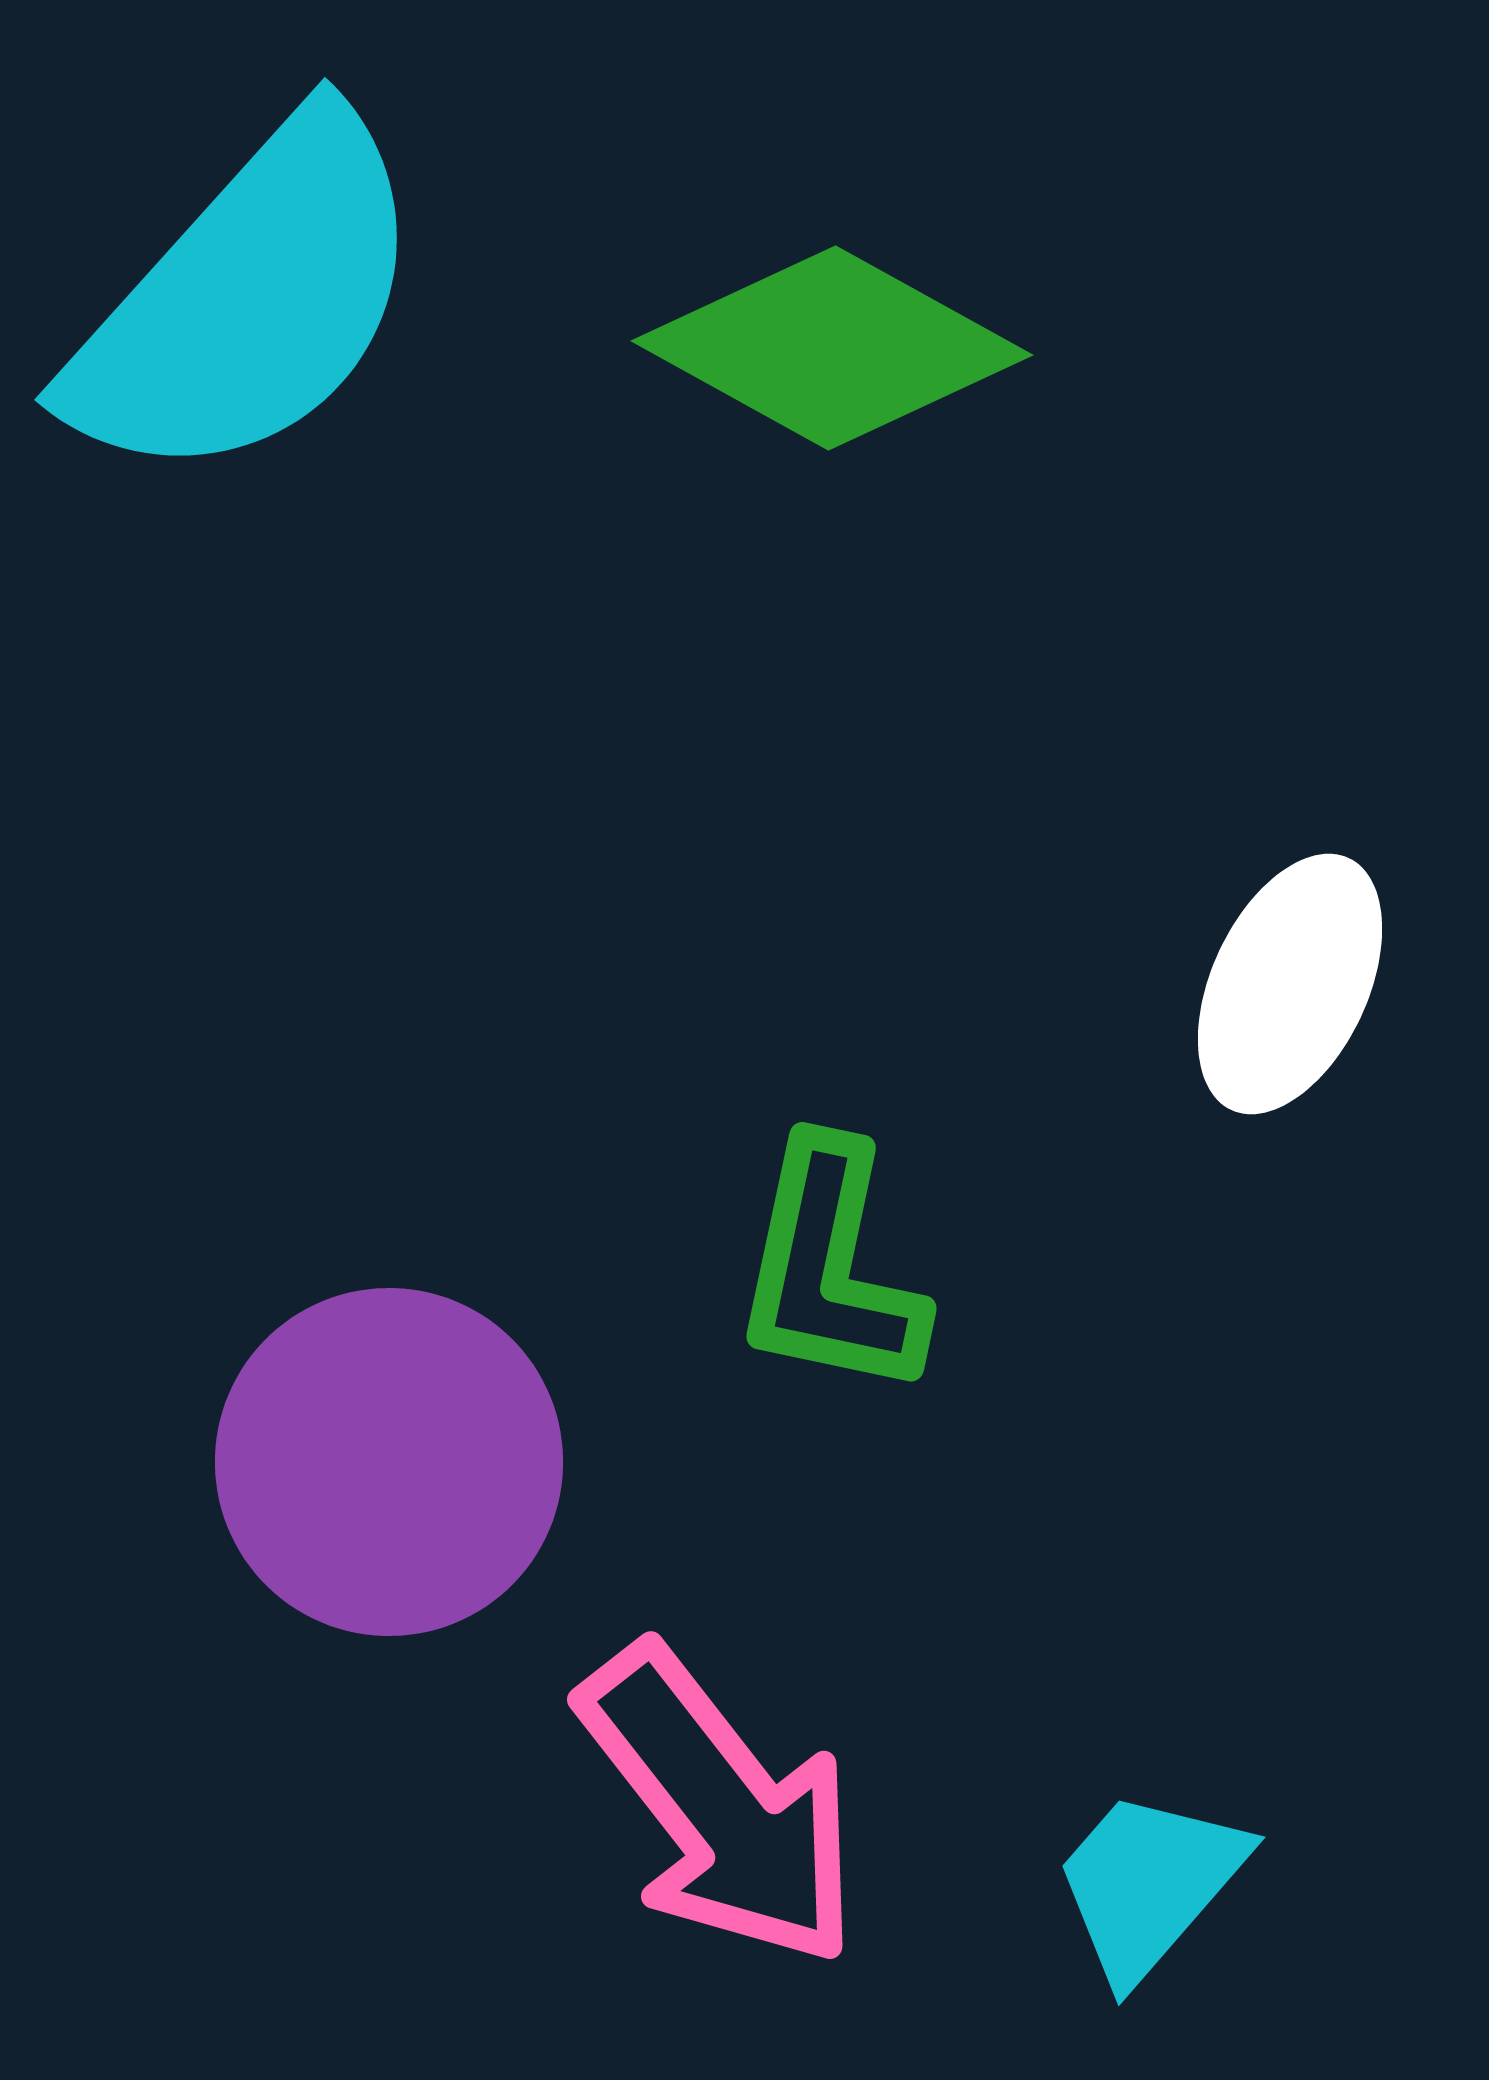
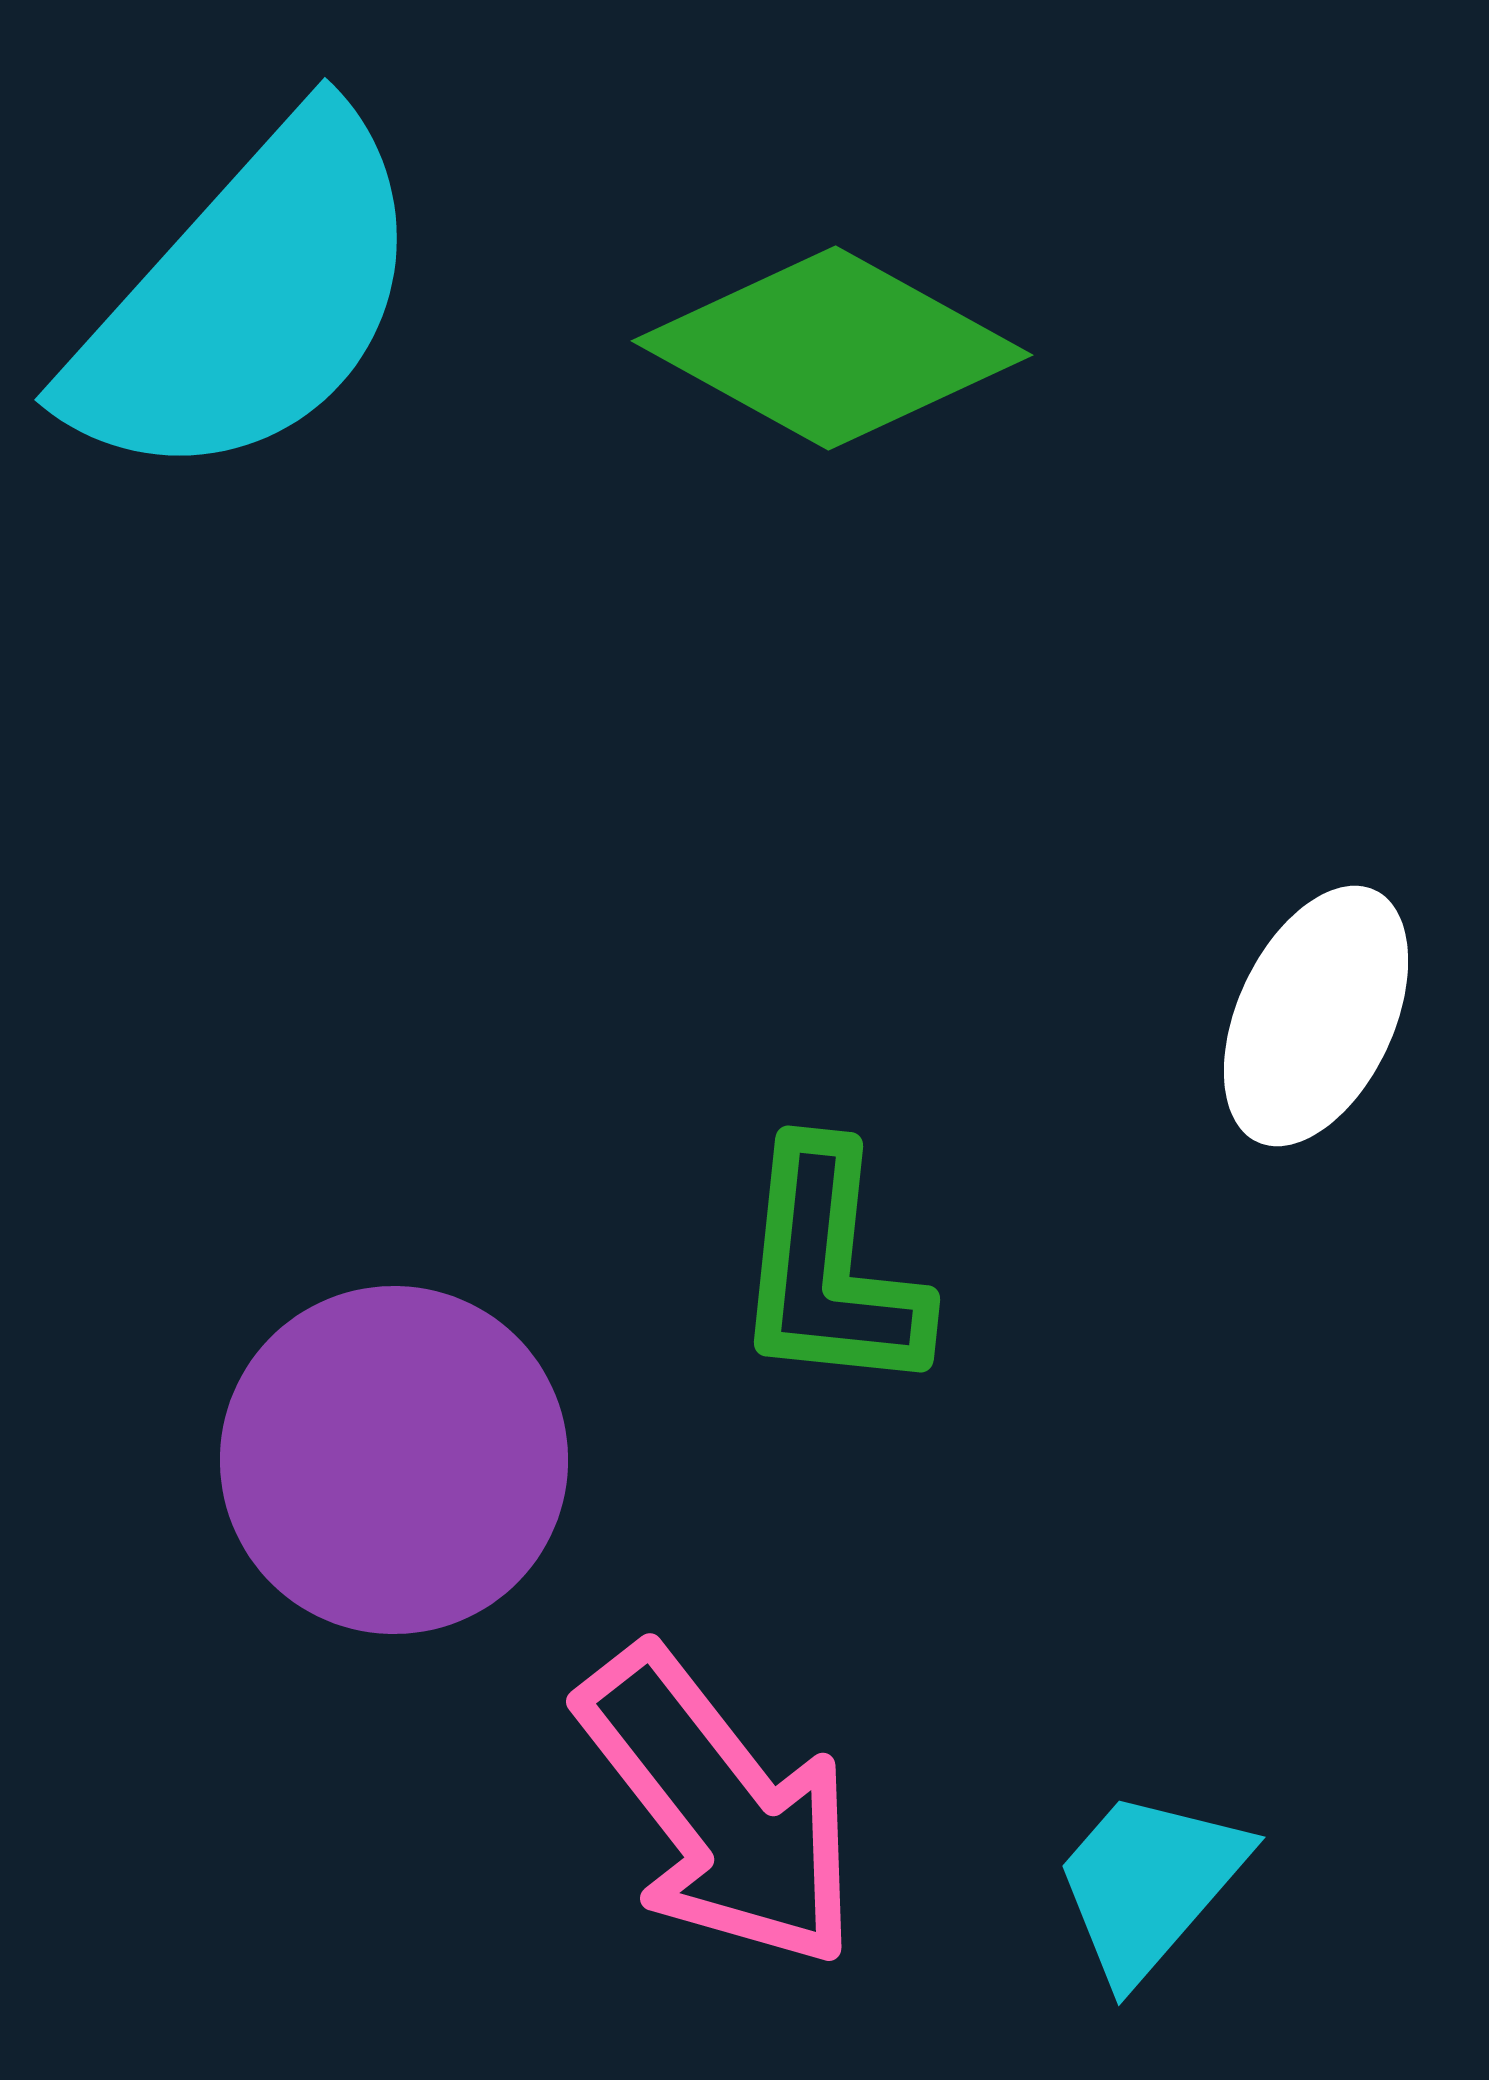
white ellipse: moved 26 px right, 32 px down
green L-shape: rotated 6 degrees counterclockwise
purple circle: moved 5 px right, 2 px up
pink arrow: moved 1 px left, 2 px down
